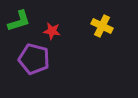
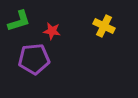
yellow cross: moved 2 px right
purple pentagon: rotated 20 degrees counterclockwise
